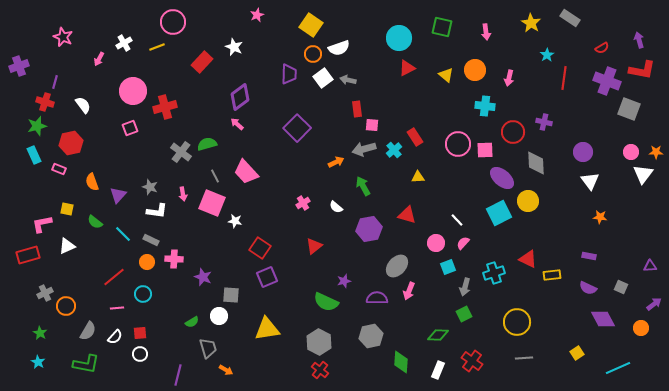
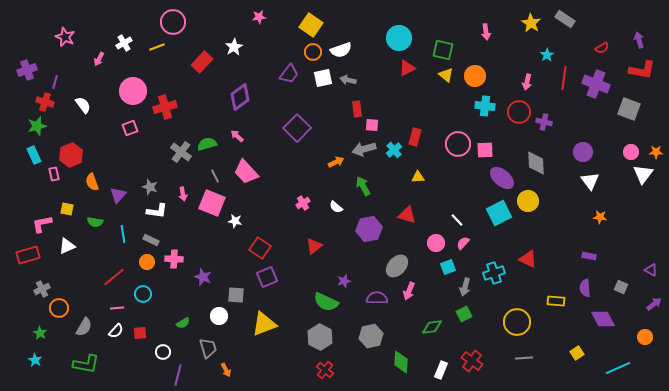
pink star at (257, 15): moved 2 px right, 2 px down; rotated 16 degrees clockwise
gray rectangle at (570, 18): moved 5 px left, 1 px down
green square at (442, 27): moved 1 px right, 23 px down
pink star at (63, 37): moved 2 px right
white star at (234, 47): rotated 18 degrees clockwise
white semicircle at (339, 48): moved 2 px right, 2 px down
orange circle at (313, 54): moved 2 px up
purple cross at (19, 66): moved 8 px right, 4 px down
orange circle at (475, 70): moved 6 px down
purple trapezoid at (289, 74): rotated 35 degrees clockwise
white square at (323, 78): rotated 24 degrees clockwise
pink arrow at (509, 78): moved 18 px right, 4 px down
purple cross at (607, 81): moved 11 px left, 3 px down
pink arrow at (237, 124): moved 12 px down
red circle at (513, 132): moved 6 px right, 20 px up
red rectangle at (415, 137): rotated 48 degrees clockwise
red hexagon at (71, 143): moved 12 px down; rotated 10 degrees counterclockwise
pink rectangle at (59, 169): moved 5 px left, 5 px down; rotated 56 degrees clockwise
green semicircle at (95, 222): rotated 28 degrees counterclockwise
cyan line at (123, 234): rotated 36 degrees clockwise
purple triangle at (650, 266): moved 1 px right, 4 px down; rotated 32 degrees clockwise
yellow rectangle at (552, 275): moved 4 px right, 26 px down; rotated 12 degrees clockwise
purple semicircle at (588, 288): moved 3 px left; rotated 60 degrees clockwise
gray cross at (45, 293): moved 3 px left, 4 px up
gray square at (231, 295): moved 5 px right
orange circle at (66, 306): moved 7 px left, 2 px down
green semicircle at (192, 322): moved 9 px left, 1 px down
orange circle at (641, 328): moved 4 px right, 9 px down
yellow triangle at (267, 329): moved 3 px left, 5 px up; rotated 12 degrees counterclockwise
gray semicircle at (88, 331): moved 4 px left, 4 px up
green diamond at (438, 335): moved 6 px left, 8 px up; rotated 10 degrees counterclockwise
white semicircle at (115, 337): moved 1 px right, 6 px up
gray hexagon at (319, 342): moved 1 px right, 5 px up
white circle at (140, 354): moved 23 px right, 2 px up
cyan star at (38, 362): moved 3 px left, 2 px up
orange arrow at (226, 370): rotated 32 degrees clockwise
red cross at (320, 370): moved 5 px right
white rectangle at (438, 370): moved 3 px right
